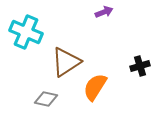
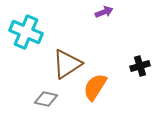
brown triangle: moved 1 px right, 2 px down
